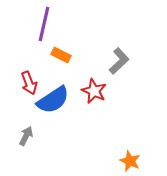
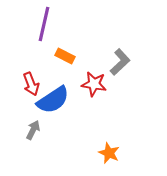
orange rectangle: moved 4 px right, 1 px down
gray L-shape: moved 1 px right, 1 px down
red arrow: moved 2 px right, 1 px down
red star: moved 7 px up; rotated 15 degrees counterclockwise
gray arrow: moved 7 px right, 6 px up
orange star: moved 21 px left, 8 px up
